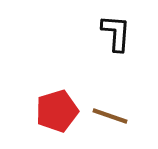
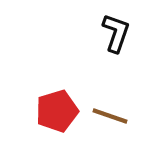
black L-shape: rotated 15 degrees clockwise
